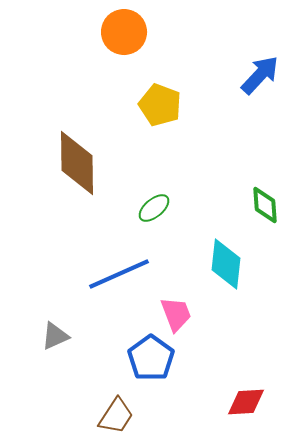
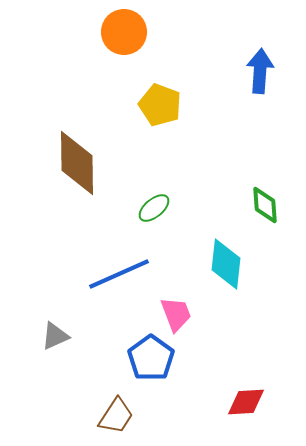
blue arrow: moved 4 px up; rotated 39 degrees counterclockwise
